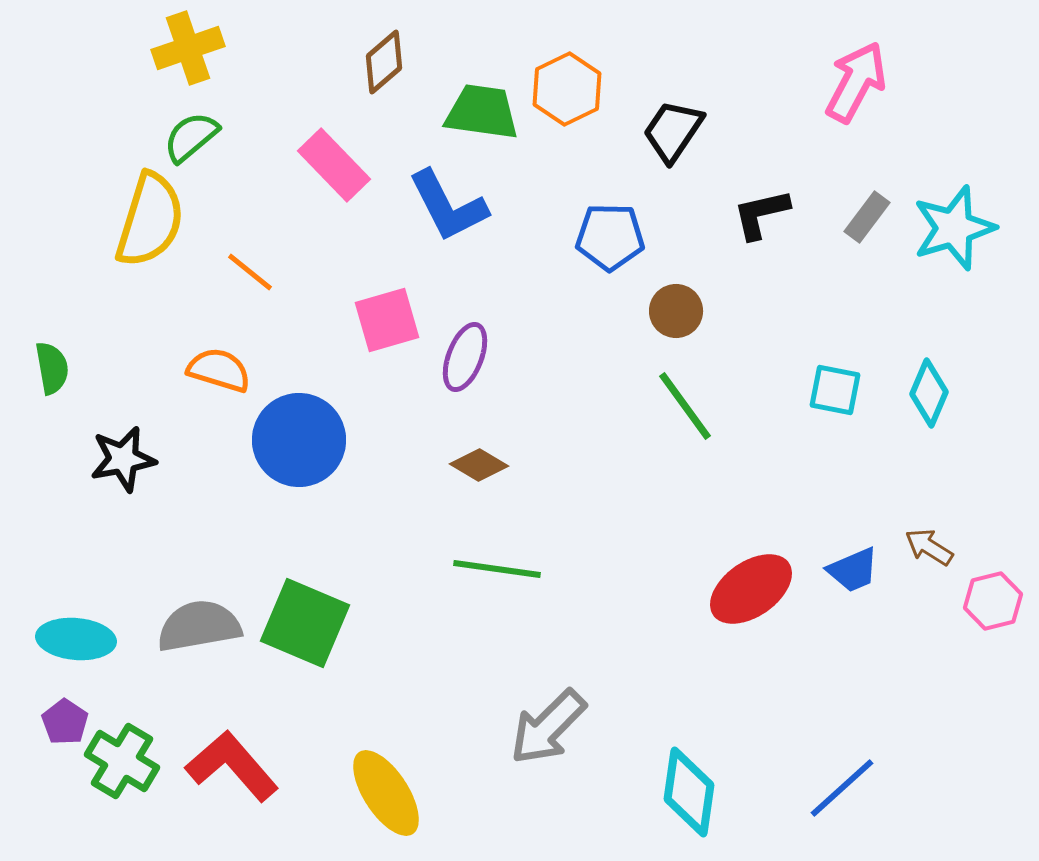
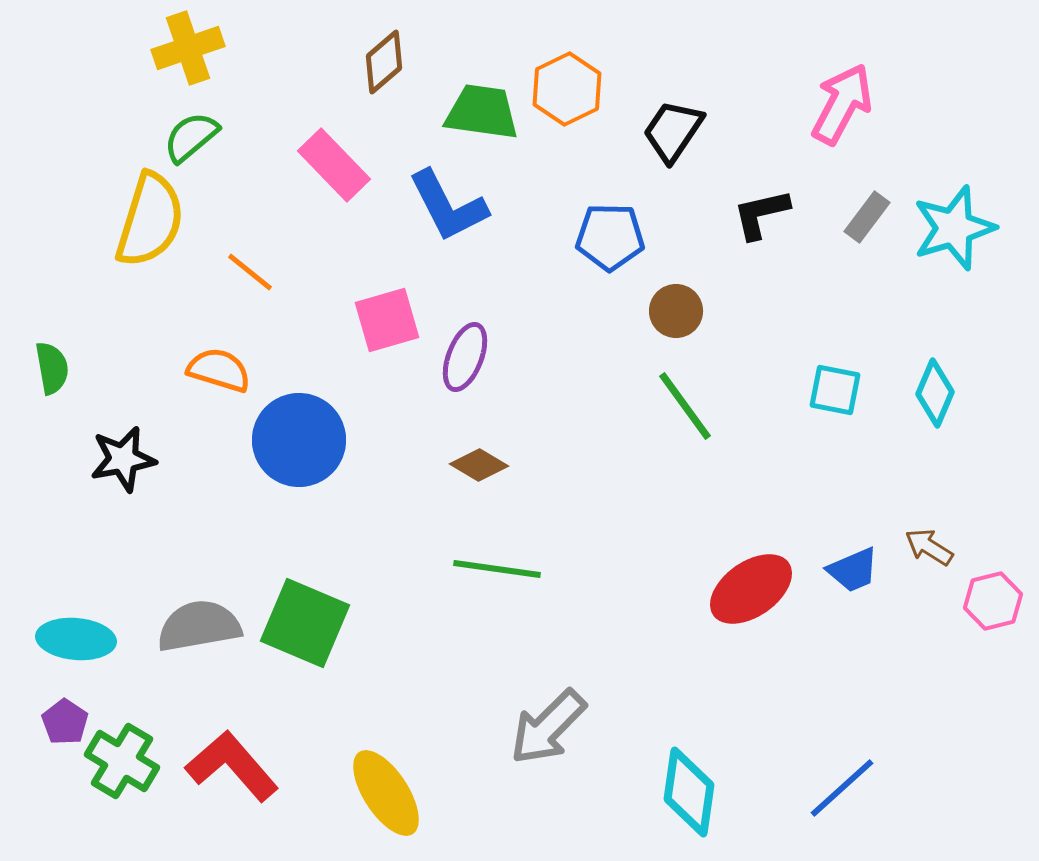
pink arrow at (856, 82): moved 14 px left, 22 px down
cyan diamond at (929, 393): moved 6 px right
